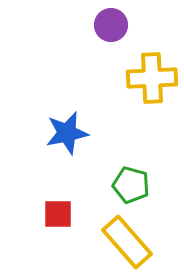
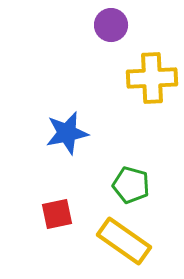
red square: moved 1 px left; rotated 12 degrees counterclockwise
yellow rectangle: moved 3 px left, 1 px up; rotated 14 degrees counterclockwise
